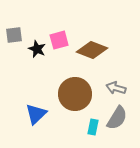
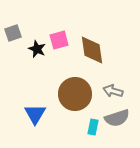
gray square: moved 1 px left, 2 px up; rotated 12 degrees counterclockwise
brown diamond: rotated 60 degrees clockwise
gray arrow: moved 3 px left, 3 px down
blue triangle: moved 1 px left; rotated 15 degrees counterclockwise
gray semicircle: rotated 40 degrees clockwise
